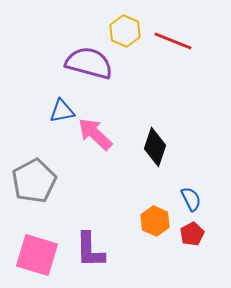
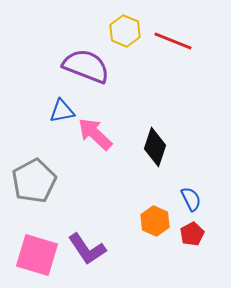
purple semicircle: moved 3 px left, 3 px down; rotated 6 degrees clockwise
purple L-shape: moved 3 px left, 1 px up; rotated 33 degrees counterclockwise
